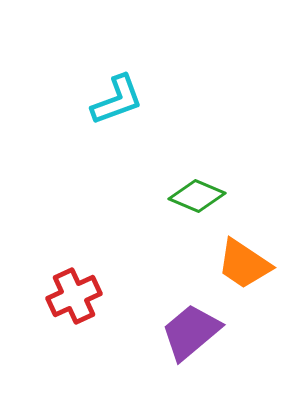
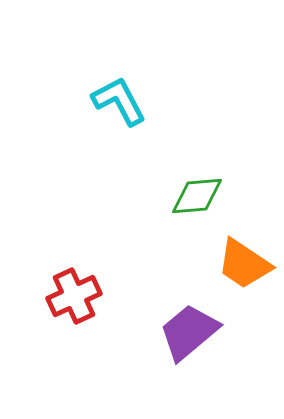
cyan L-shape: moved 2 px right, 1 px down; rotated 98 degrees counterclockwise
green diamond: rotated 28 degrees counterclockwise
purple trapezoid: moved 2 px left
